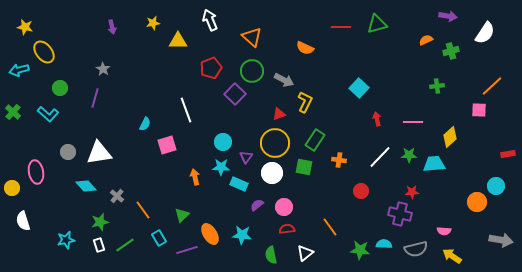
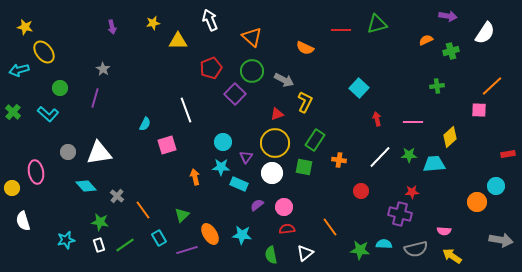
red line at (341, 27): moved 3 px down
red triangle at (279, 114): moved 2 px left
green star at (100, 222): rotated 24 degrees clockwise
